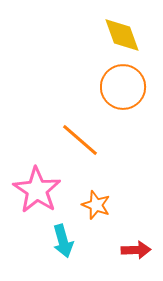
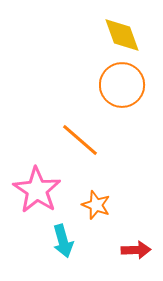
orange circle: moved 1 px left, 2 px up
